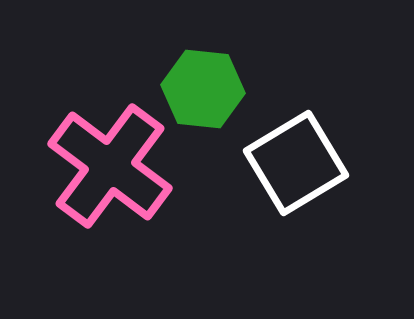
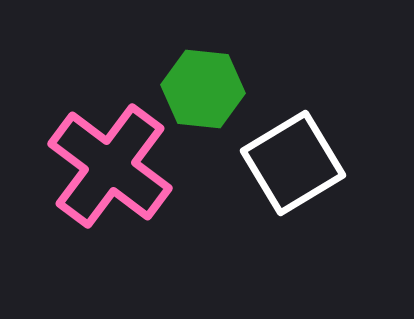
white square: moved 3 px left
